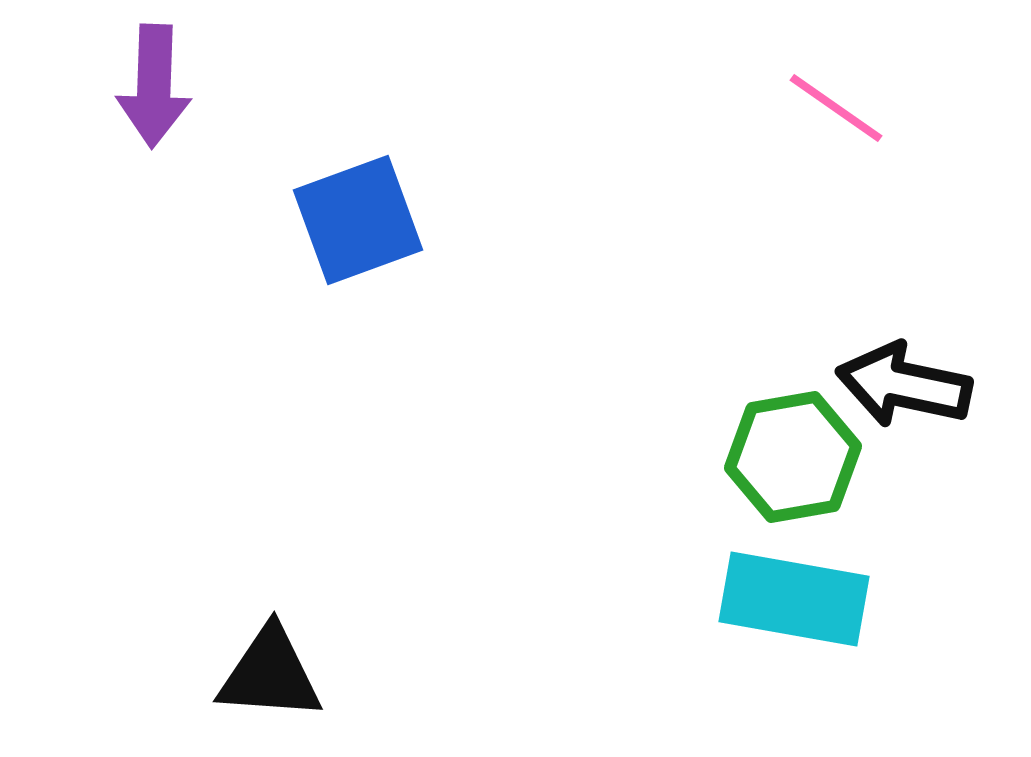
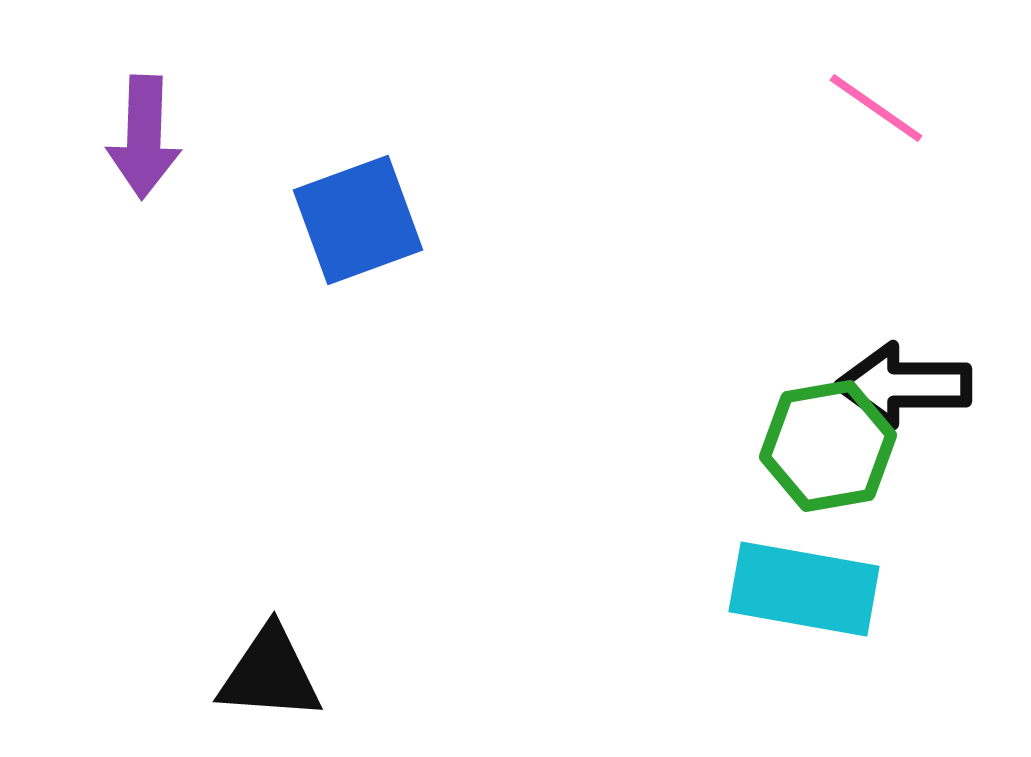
purple arrow: moved 10 px left, 51 px down
pink line: moved 40 px right
black arrow: rotated 12 degrees counterclockwise
green hexagon: moved 35 px right, 11 px up
cyan rectangle: moved 10 px right, 10 px up
